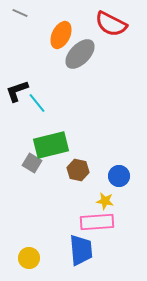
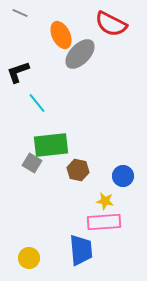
orange ellipse: rotated 52 degrees counterclockwise
black L-shape: moved 1 px right, 19 px up
green rectangle: rotated 8 degrees clockwise
blue circle: moved 4 px right
pink rectangle: moved 7 px right
